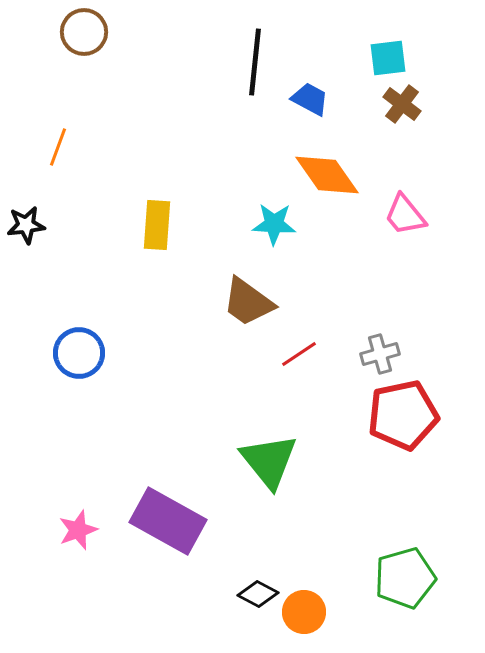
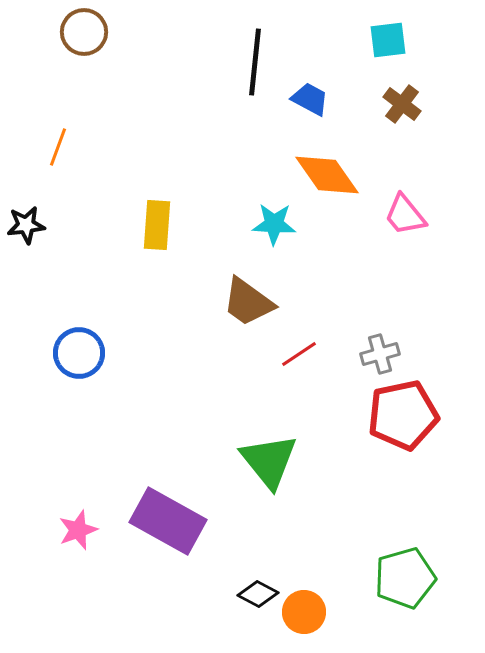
cyan square: moved 18 px up
